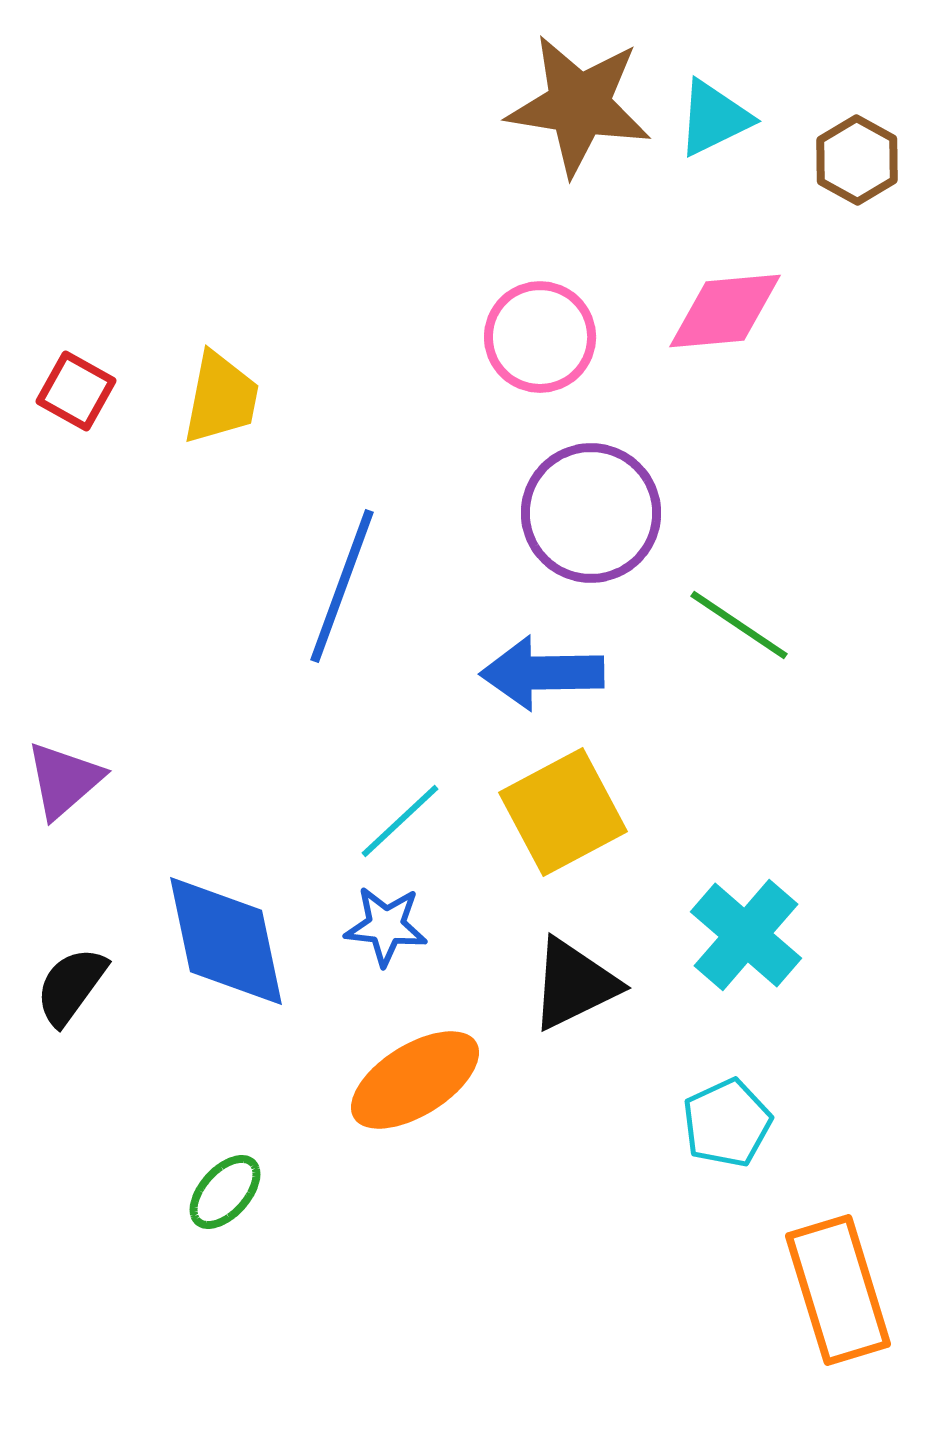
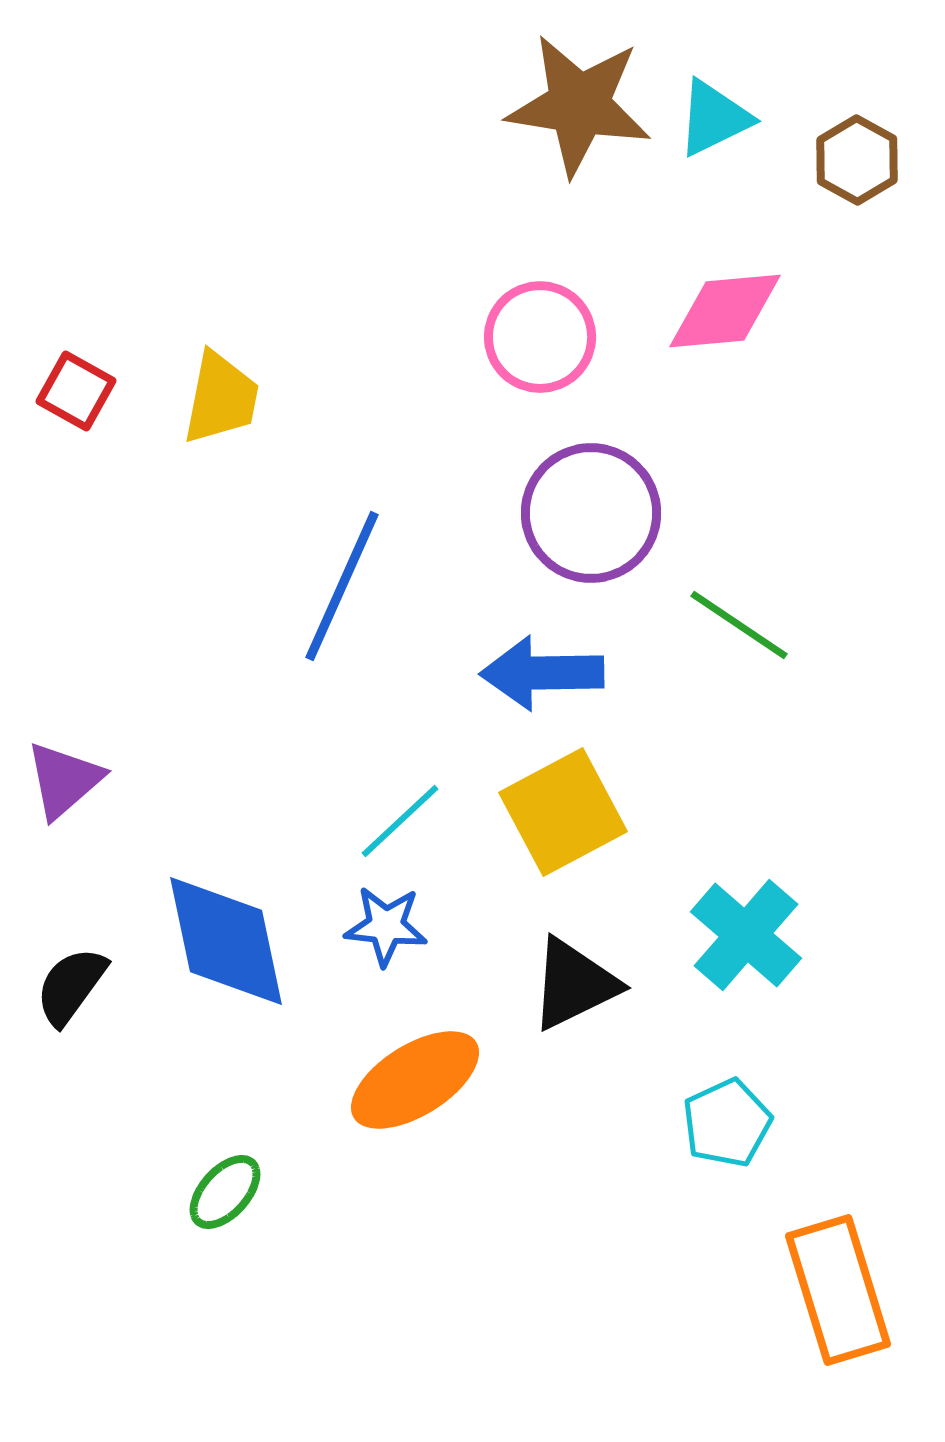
blue line: rotated 4 degrees clockwise
